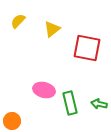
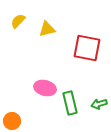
yellow triangle: moved 5 px left; rotated 24 degrees clockwise
pink ellipse: moved 1 px right, 2 px up
green arrow: rotated 28 degrees counterclockwise
